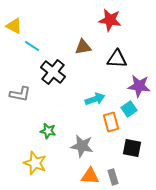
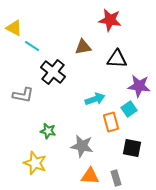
yellow triangle: moved 2 px down
gray L-shape: moved 3 px right, 1 px down
gray rectangle: moved 3 px right, 1 px down
